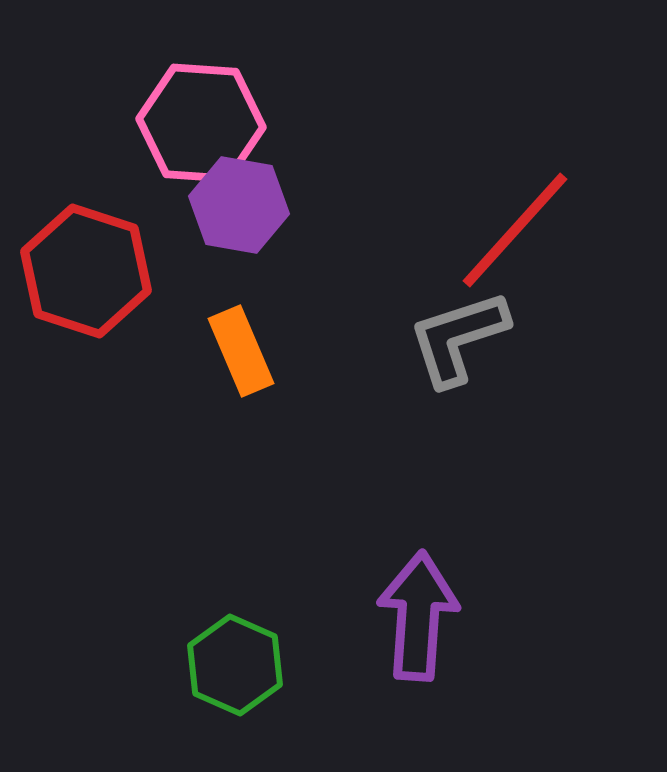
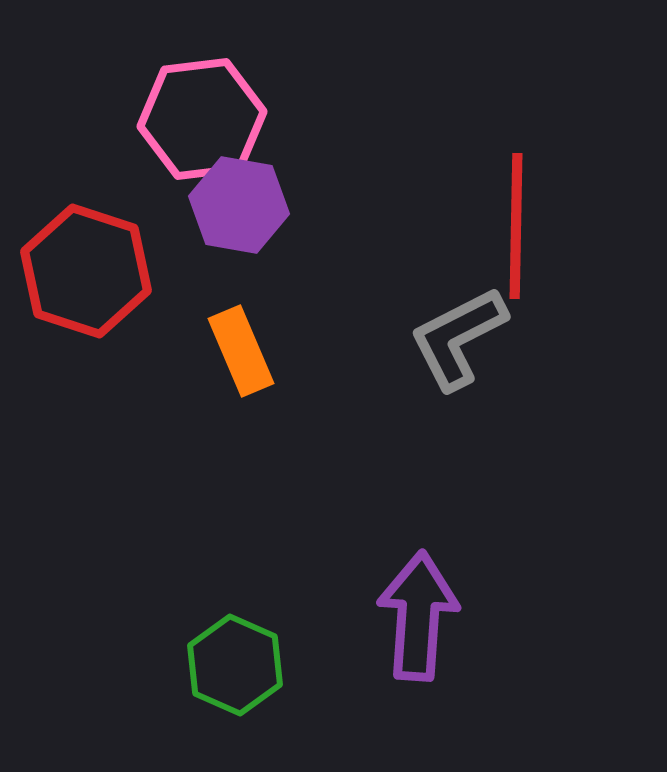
pink hexagon: moved 1 px right, 4 px up; rotated 11 degrees counterclockwise
red line: moved 1 px right, 4 px up; rotated 41 degrees counterclockwise
gray L-shape: rotated 9 degrees counterclockwise
